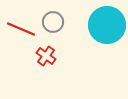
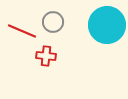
red line: moved 1 px right, 2 px down
red cross: rotated 30 degrees counterclockwise
